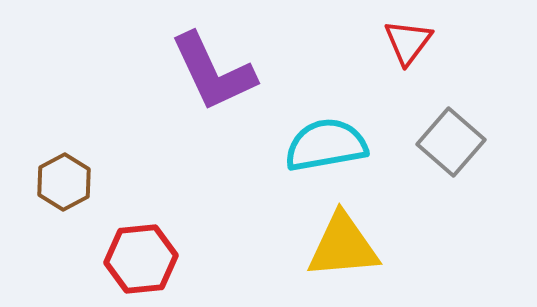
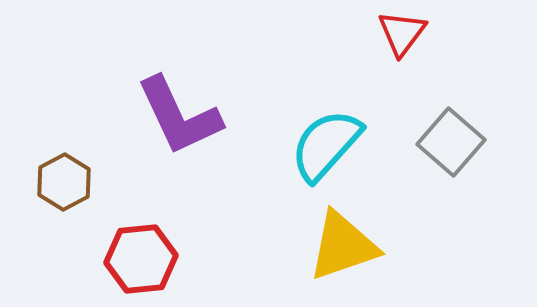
red triangle: moved 6 px left, 9 px up
purple L-shape: moved 34 px left, 44 px down
cyan semicircle: rotated 38 degrees counterclockwise
yellow triangle: rotated 14 degrees counterclockwise
